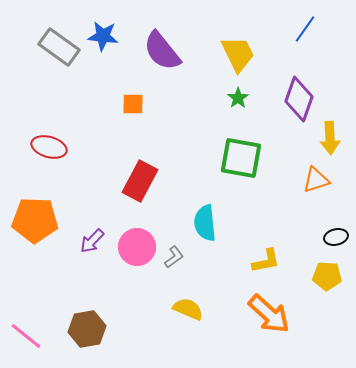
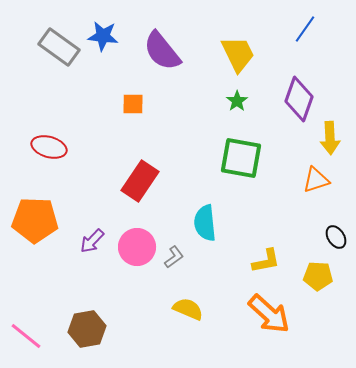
green star: moved 1 px left, 3 px down
red rectangle: rotated 6 degrees clockwise
black ellipse: rotated 70 degrees clockwise
yellow pentagon: moved 9 px left
